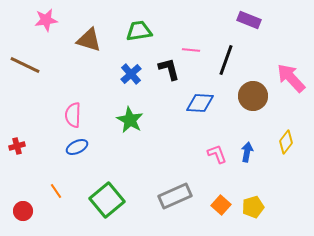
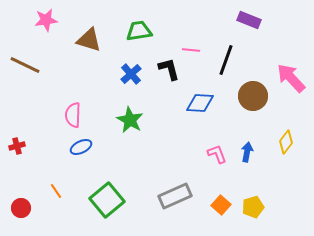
blue ellipse: moved 4 px right
red circle: moved 2 px left, 3 px up
